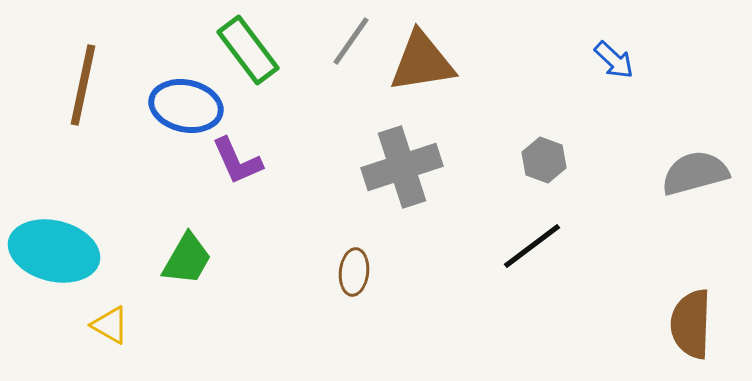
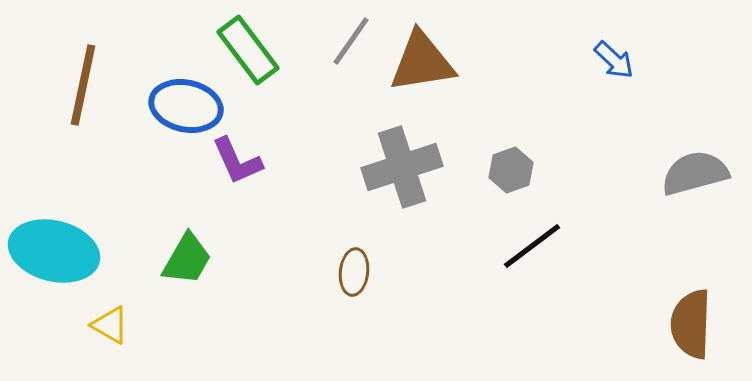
gray hexagon: moved 33 px left, 10 px down; rotated 21 degrees clockwise
